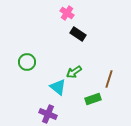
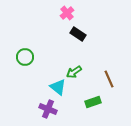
pink cross: rotated 16 degrees clockwise
green circle: moved 2 px left, 5 px up
brown line: rotated 42 degrees counterclockwise
green rectangle: moved 3 px down
purple cross: moved 5 px up
